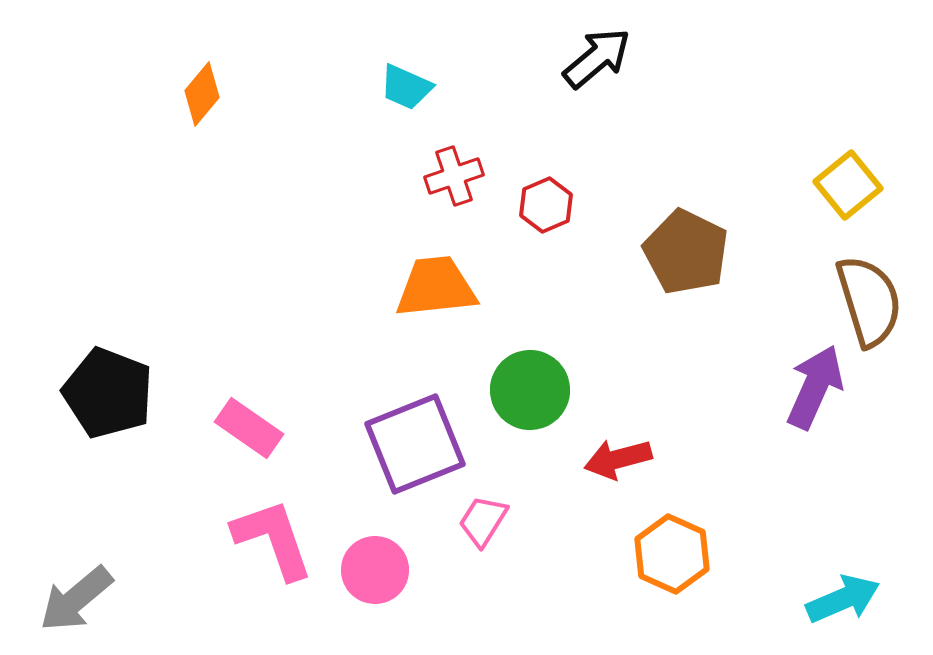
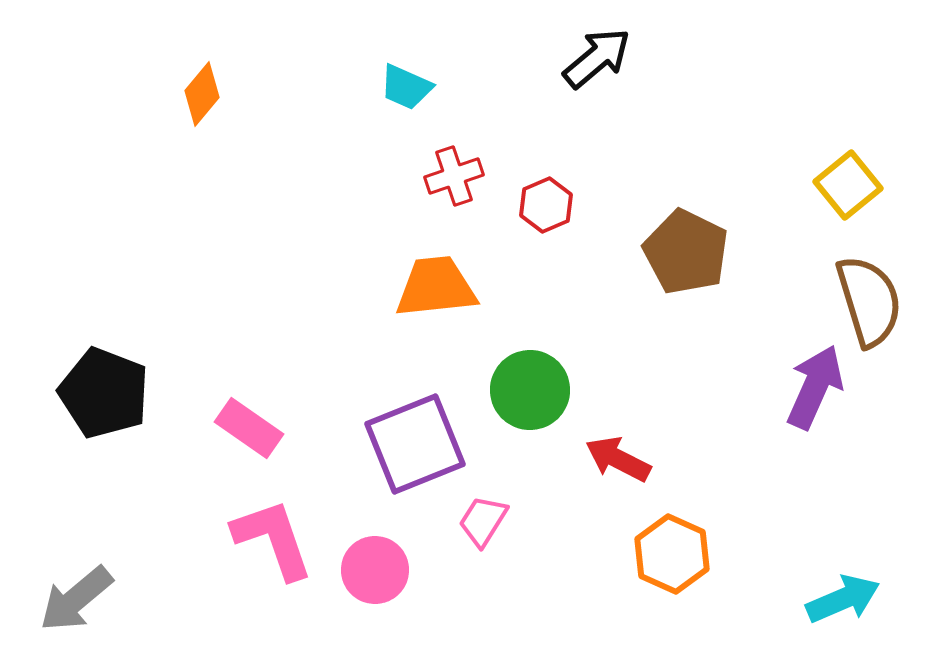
black pentagon: moved 4 px left
red arrow: rotated 42 degrees clockwise
